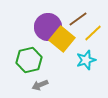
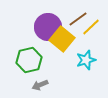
yellow line: moved 2 px left, 6 px up
